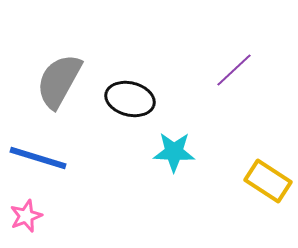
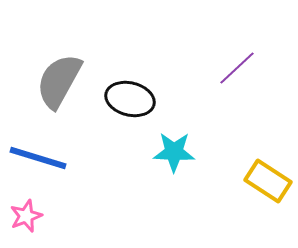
purple line: moved 3 px right, 2 px up
